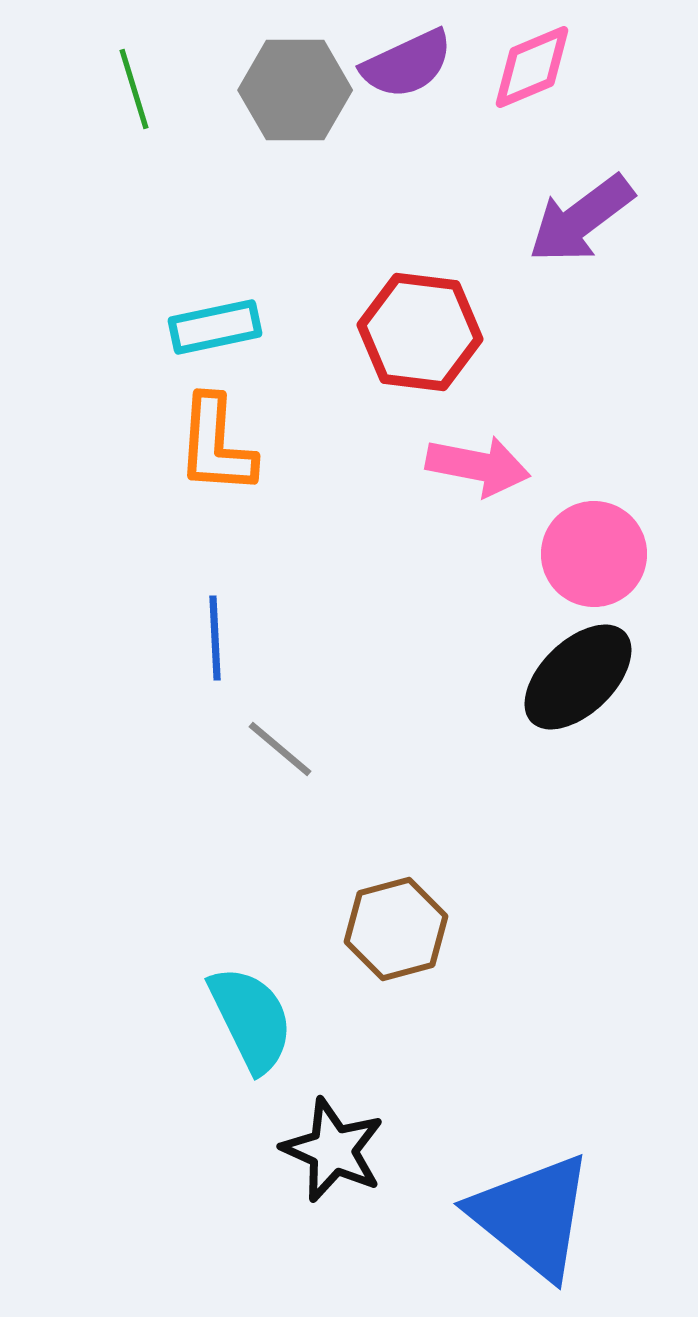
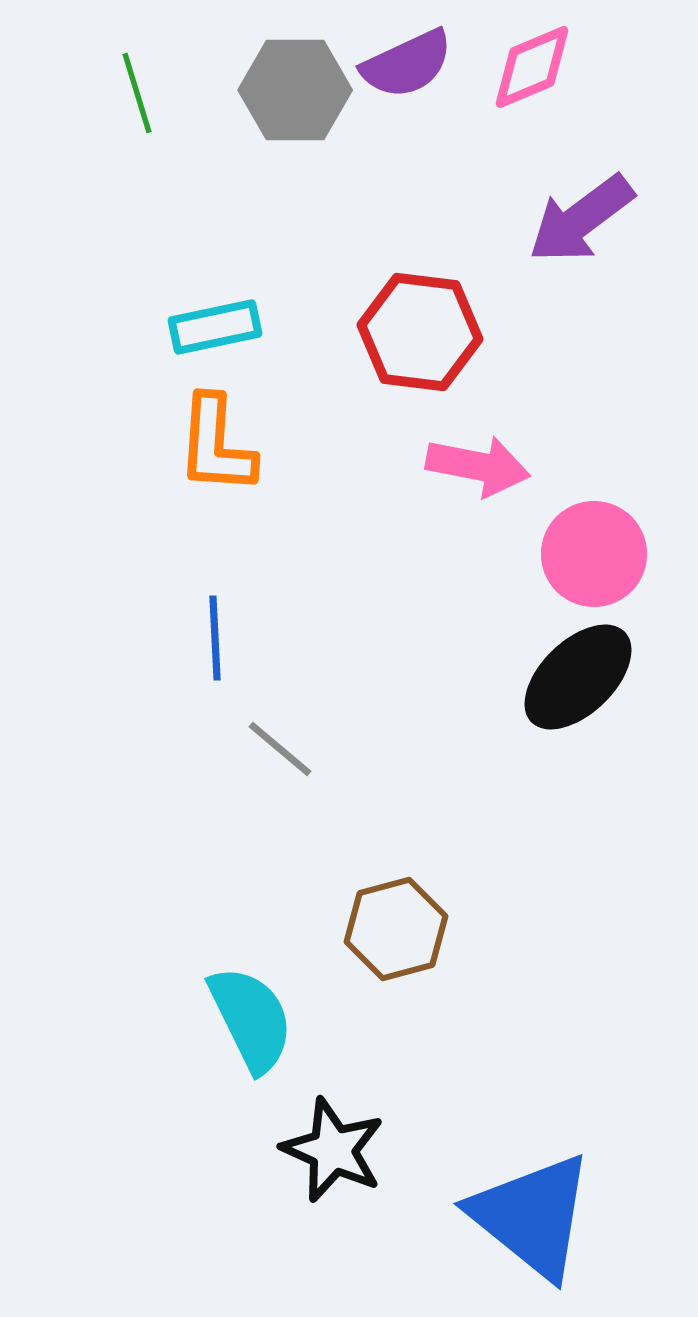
green line: moved 3 px right, 4 px down
